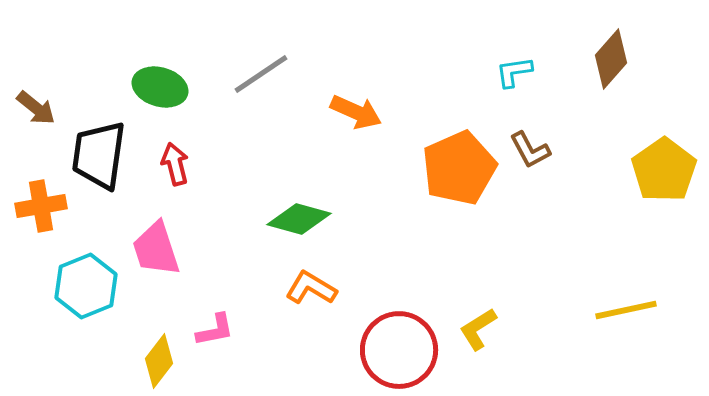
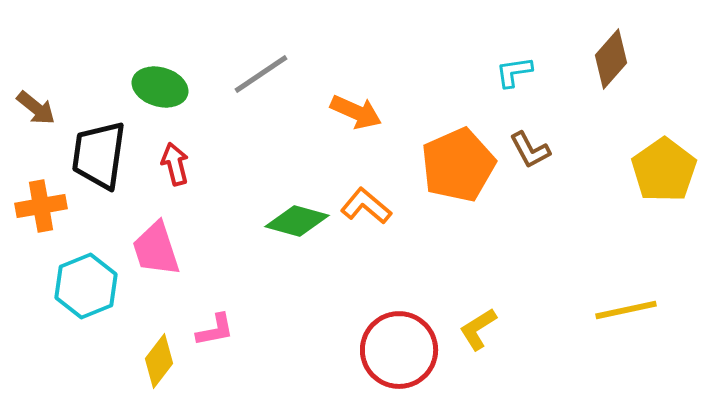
orange pentagon: moved 1 px left, 3 px up
green diamond: moved 2 px left, 2 px down
orange L-shape: moved 55 px right, 82 px up; rotated 9 degrees clockwise
